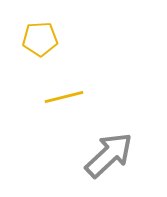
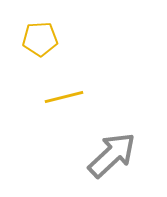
gray arrow: moved 3 px right
